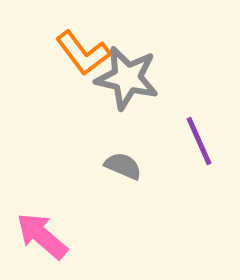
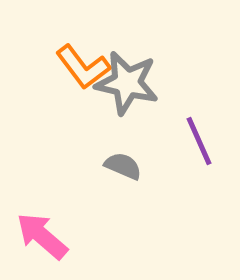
orange L-shape: moved 14 px down
gray star: moved 5 px down
